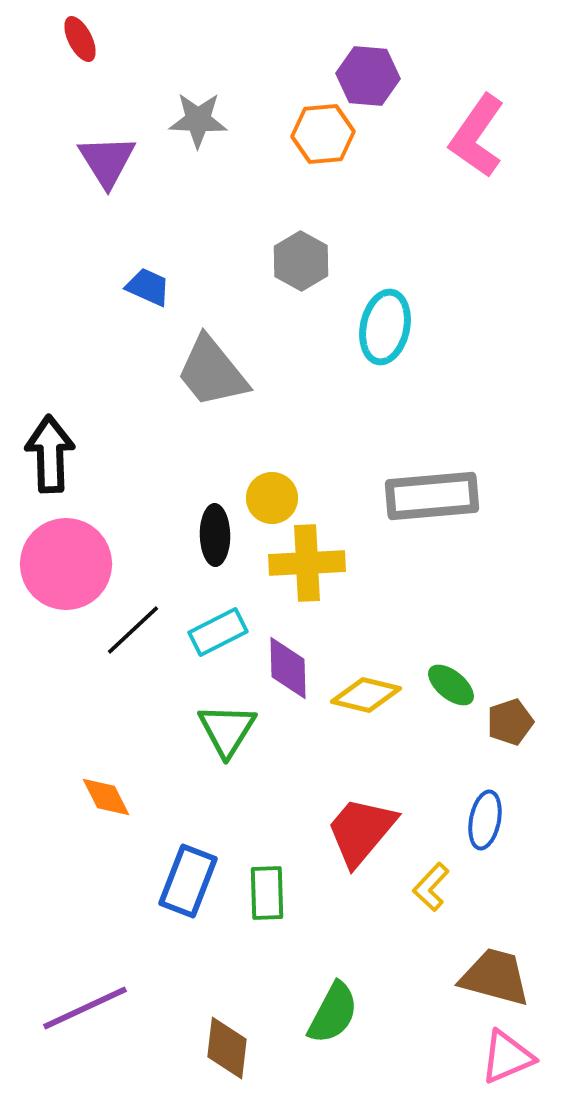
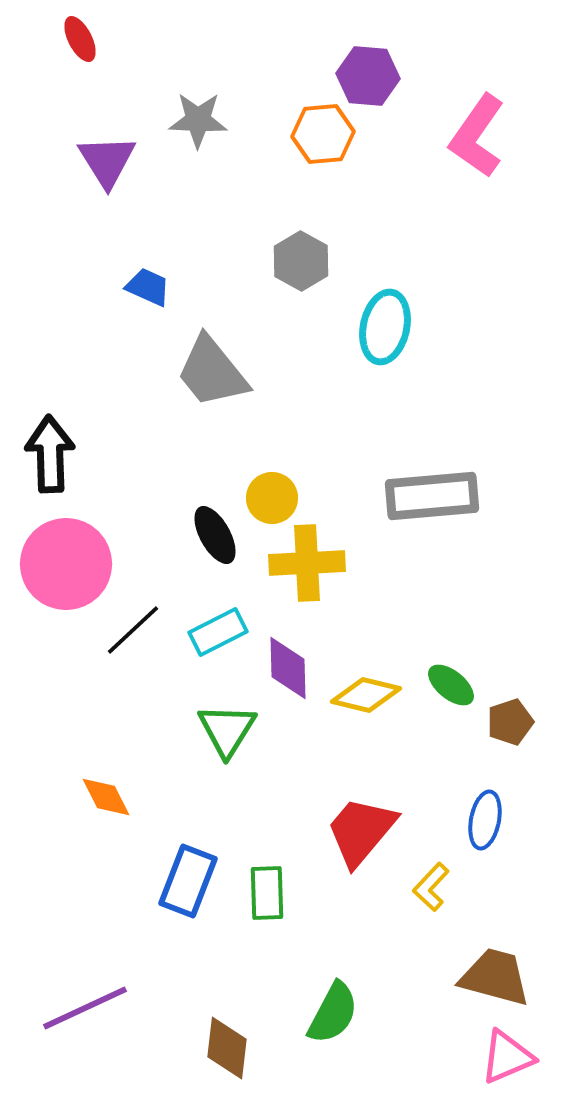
black ellipse: rotated 28 degrees counterclockwise
